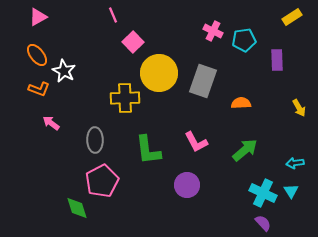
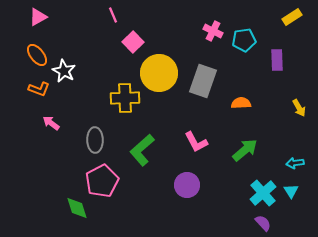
green L-shape: moved 6 px left; rotated 56 degrees clockwise
cyan cross: rotated 24 degrees clockwise
